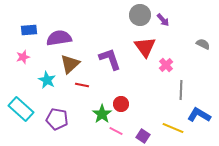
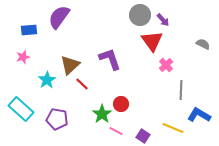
purple semicircle: moved 21 px up; rotated 45 degrees counterclockwise
red triangle: moved 7 px right, 6 px up
brown triangle: moved 1 px down
cyan star: rotated 12 degrees clockwise
red line: moved 1 px up; rotated 32 degrees clockwise
